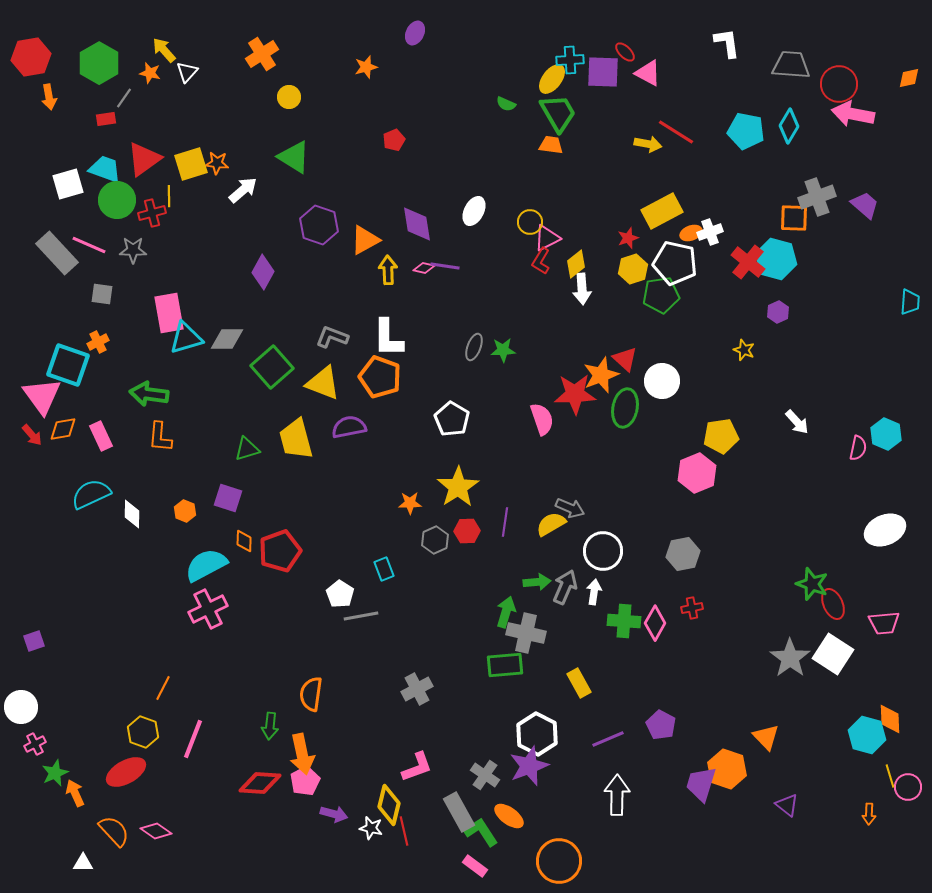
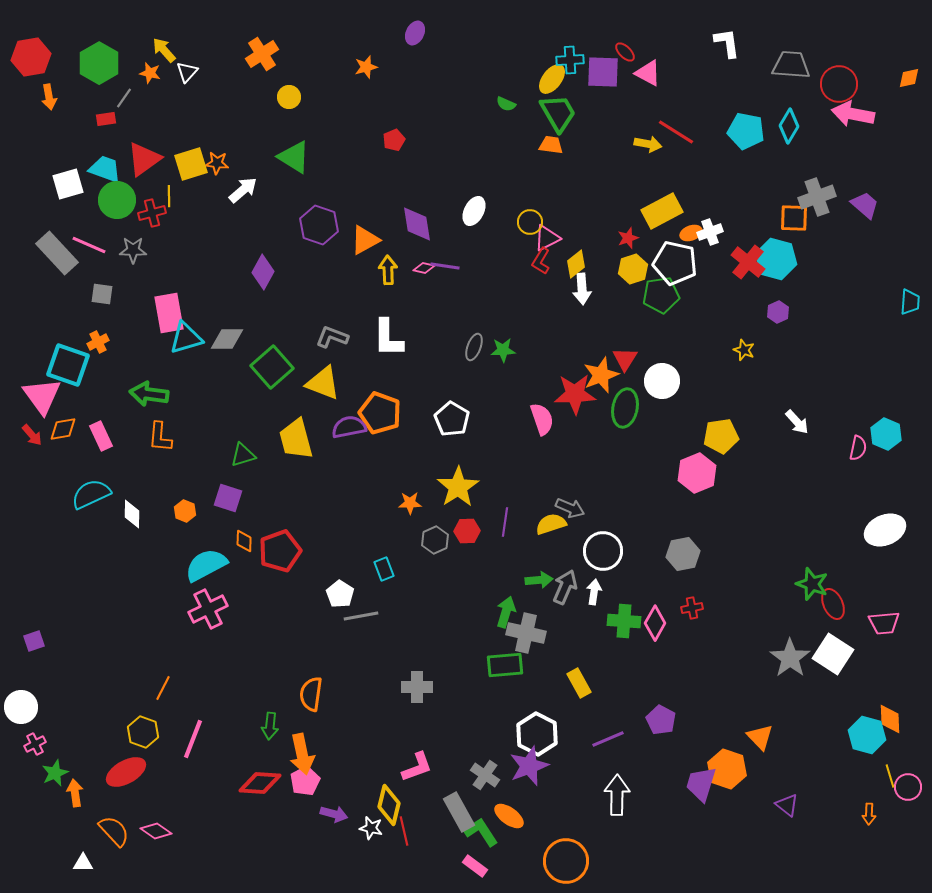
red triangle at (625, 359): rotated 20 degrees clockwise
orange pentagon at (380, 377): moved 36 px down
green triangle at (247, 449): moved 4 px left, 6 px down
yellow semicircle at (551, 524): rotated 12 degrees clockwise
green arrow at (537, 582): moved 2 px right, 2 px up
gray cross at (417, 689): moved 2 px up; rotated 28 degrees clockwise
purple pentagon at (661, 725): moved 5 px up
orange triangle at (766, 737): moved 6 px left
orange arrow at (75, 793): rotated 16 degrees clockwise
orange circle at (559, 861): moved 7 px right
